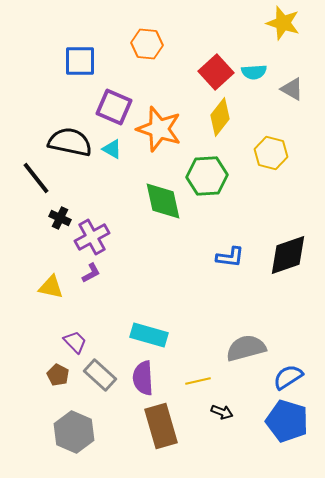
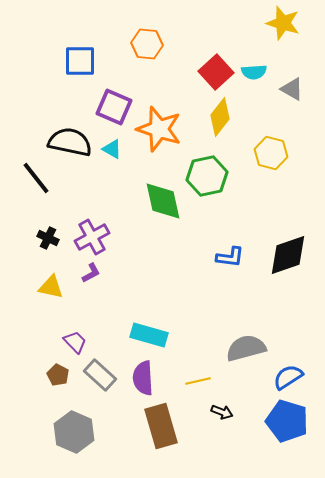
green hexagon: rotated 9 degrees counterclockwise
black cross: moved 12 px left, 20 px down
